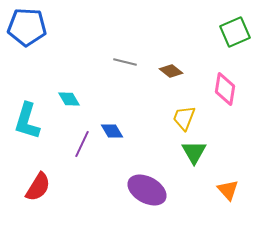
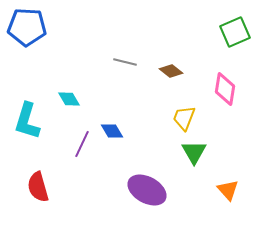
red semicircle: rotated 132 degrees clockwise
